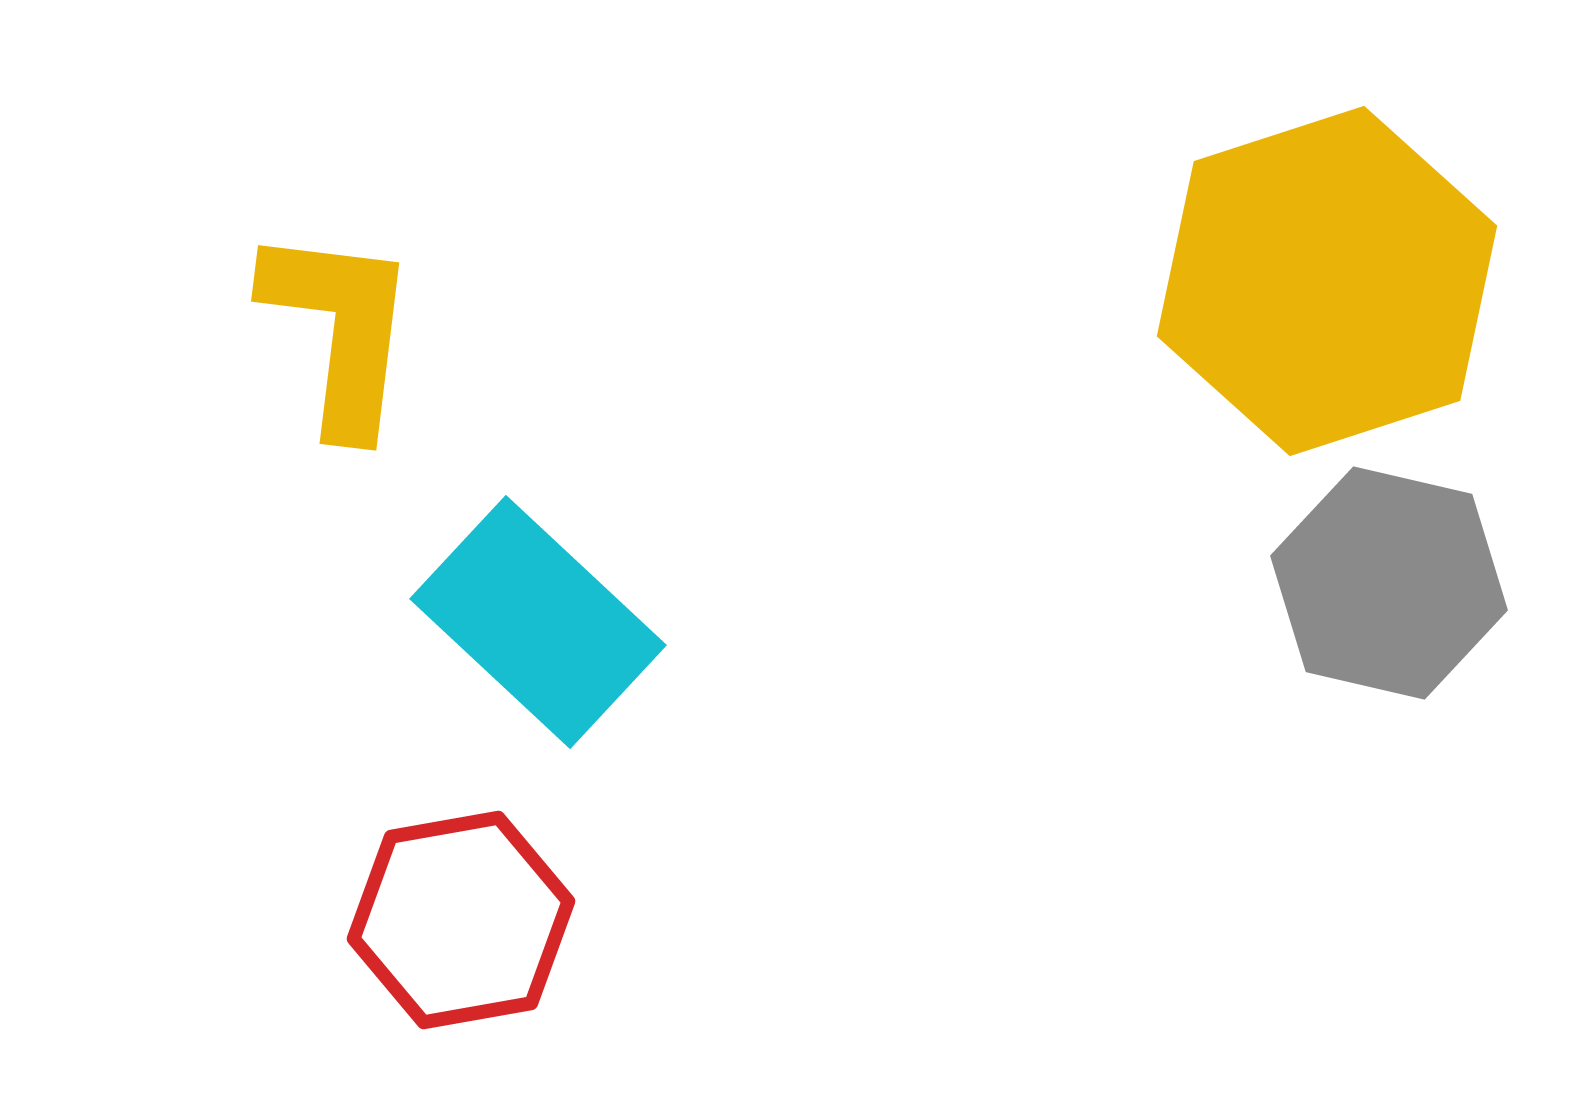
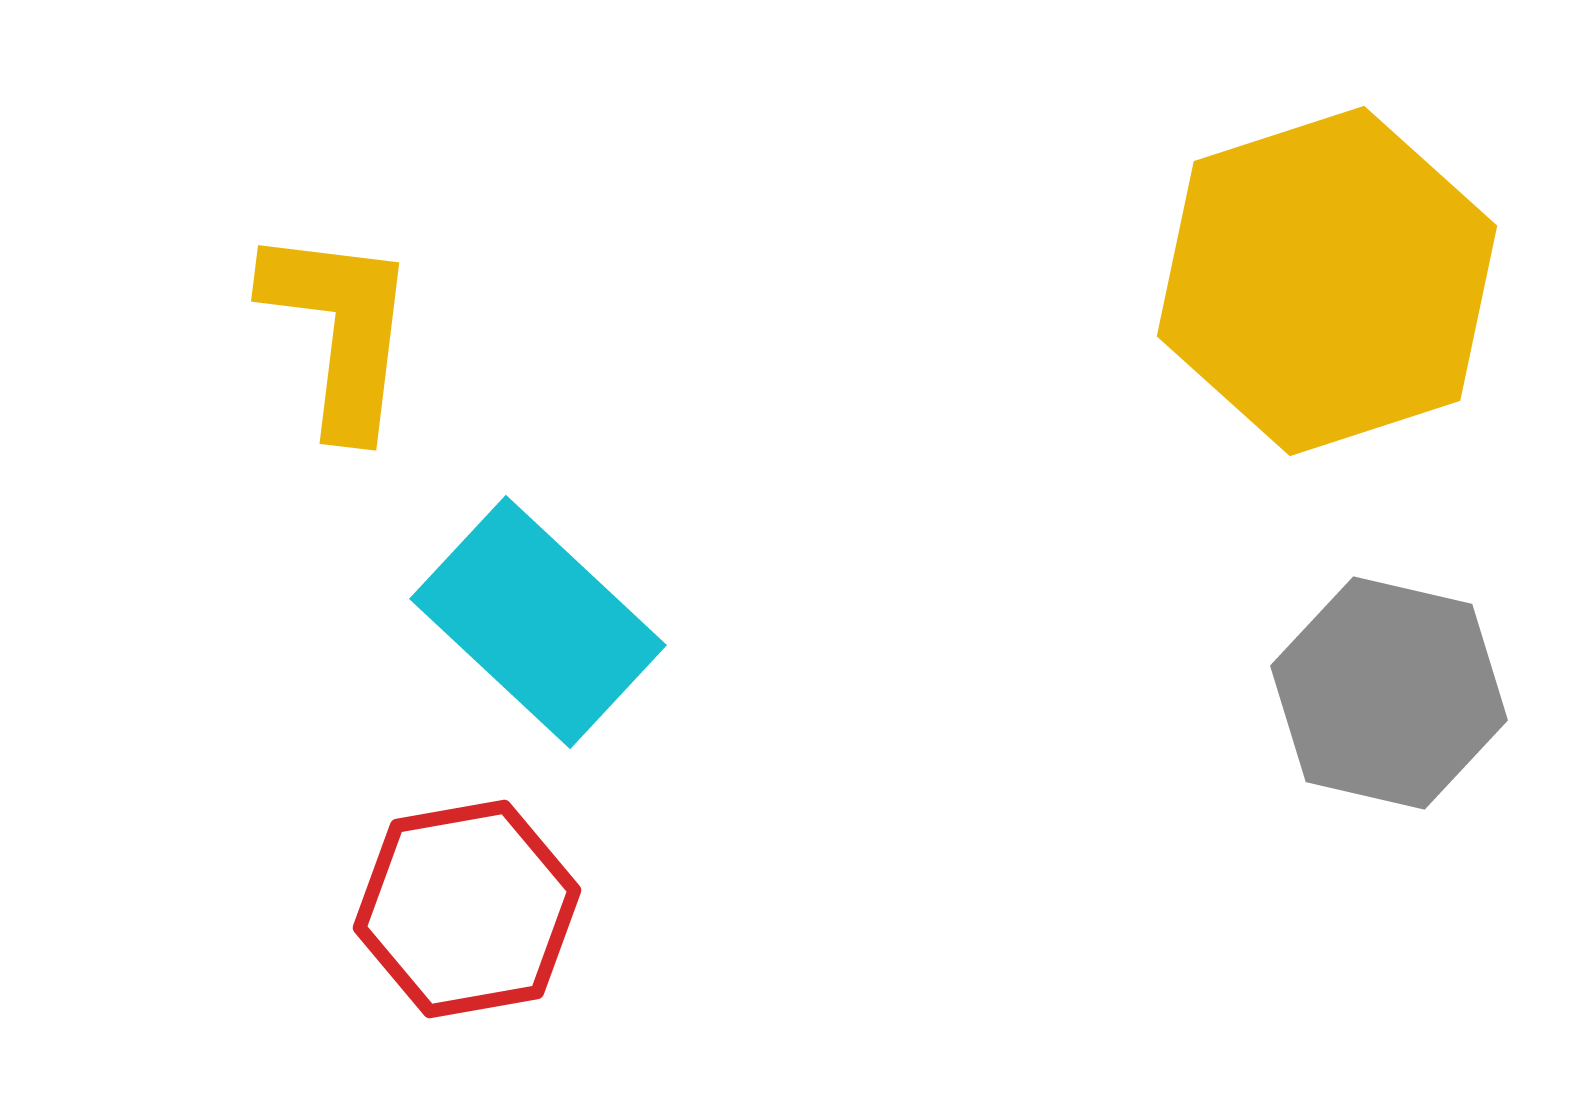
gray hexagon: moved 110 px down
red hexagon: moved 6 px right, 11 px up
